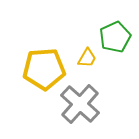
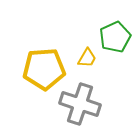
gray cross: rotated 24 degrees counterclockwise
